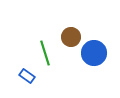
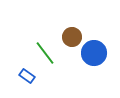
brown circle: moved 1 px right
green line: rotated 20 degrees counterclockwise
